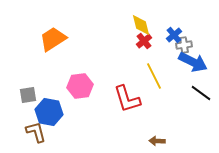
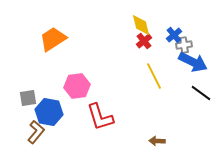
pink hexagon: moved 3 px left
gray square: moved 3 px down
red L-shape: moved 27 px left, 18 px down
brown L-shape: rotated 55 degrees clockwise
